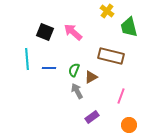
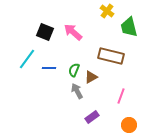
cyan line: rotated 40 degrees clockwise
